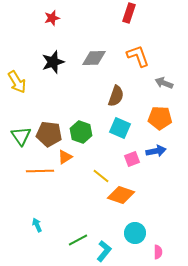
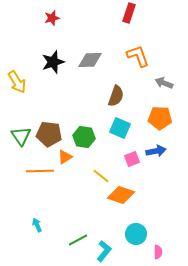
gray diamond: moved 4 px left, 2 px down
green hexagon: moved 3 px right, 5 px down; rotated 10 degrees counterclockwise
cyan circle: moved 1 px right, 1 px down
